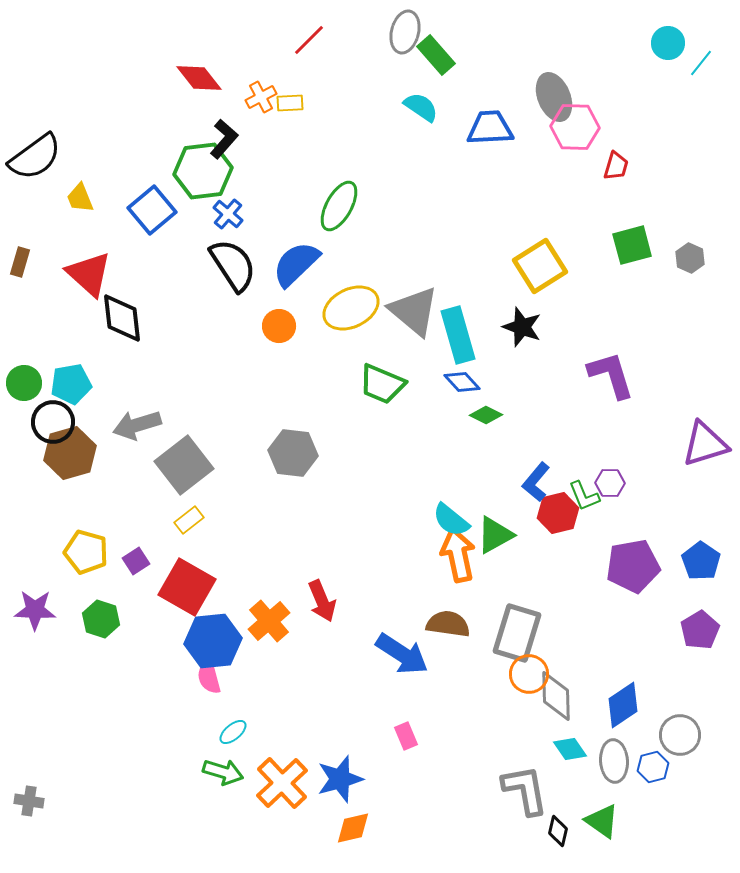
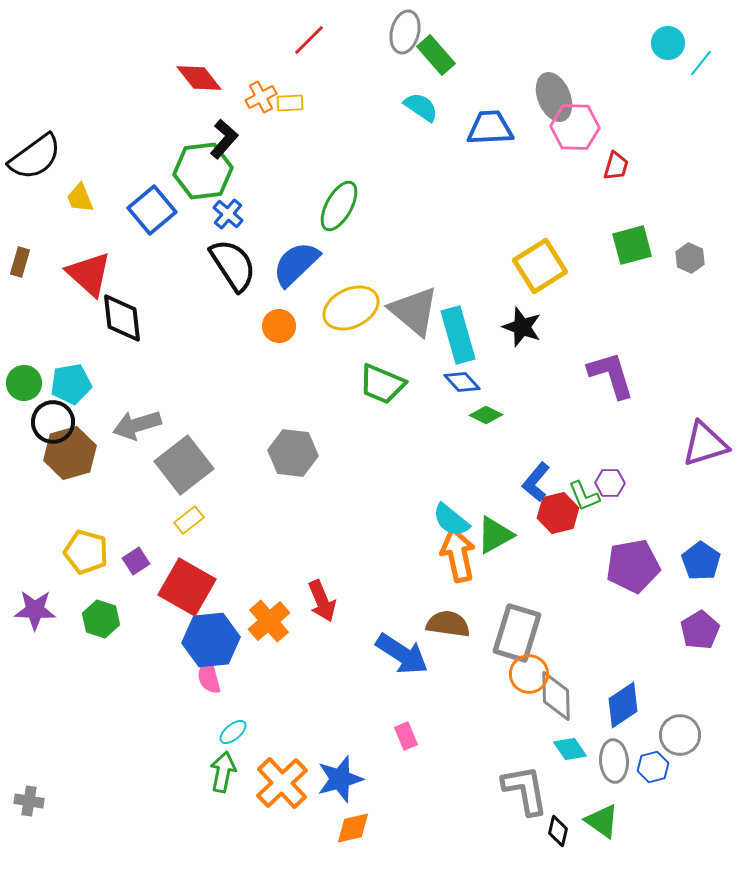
blue hexagon at (213, 641): moved 2 px left, 1 px up
green arrow at (223, 772): rotated 96 degrees counterclockwise
